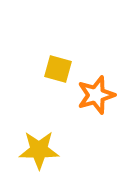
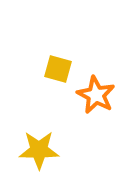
orange star: rotated 27 degrees counterclockwise
